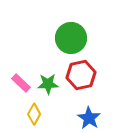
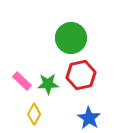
pink rectangle: moved 1 px right, 2 px up
